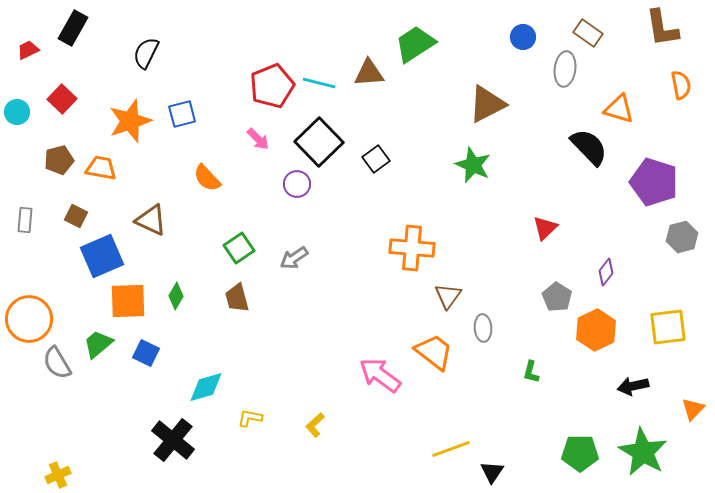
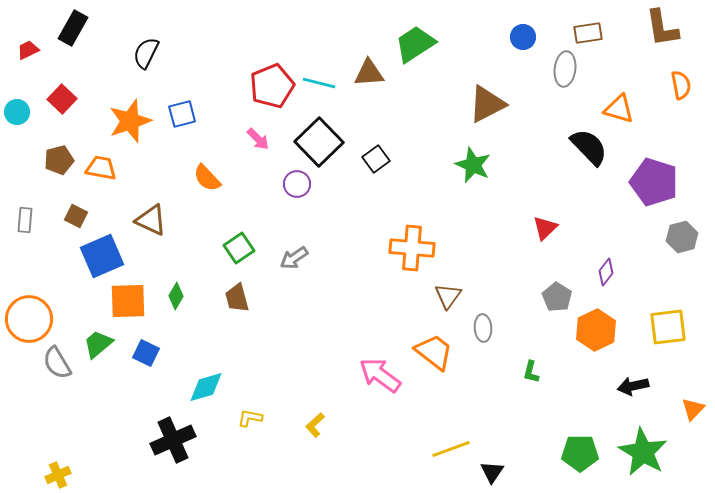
brown rectangle at (588, 33): rotated 44 degrees counterclockwise
black cross at (173, 440): rotated 27 degrees clockwise
